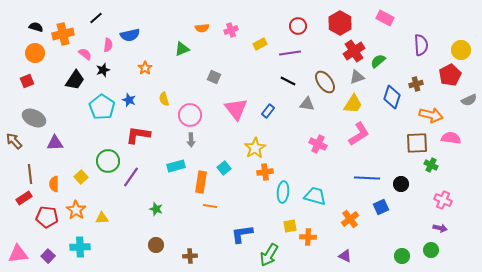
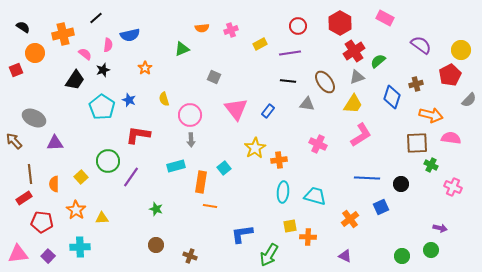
black semicircle at (36, 27): moved 13 px left; rotated 16 degrees clockwise
purple semicircle at (421, 45): rotated 50 degrees counterclockwise
red square at (27, 81): moved 11 px left, 11 px up
black line at (288, 81): rotated 21 degrees counterclockwise
gray semicircle at (469, 100): rotated 21 degrees counterclockwise
pink L-shape at (359, 134): moved 2 px right, 1 px down
orange cross at (265, 172): moved 14 px right, 12 px up
pink cross at (443, 200): moved 10 px right, 13 px up
red pentagon at (47, 217): moved 5 px left, 5 px down
brown cross at (190, 256): rotated 24 degrees clockwise
